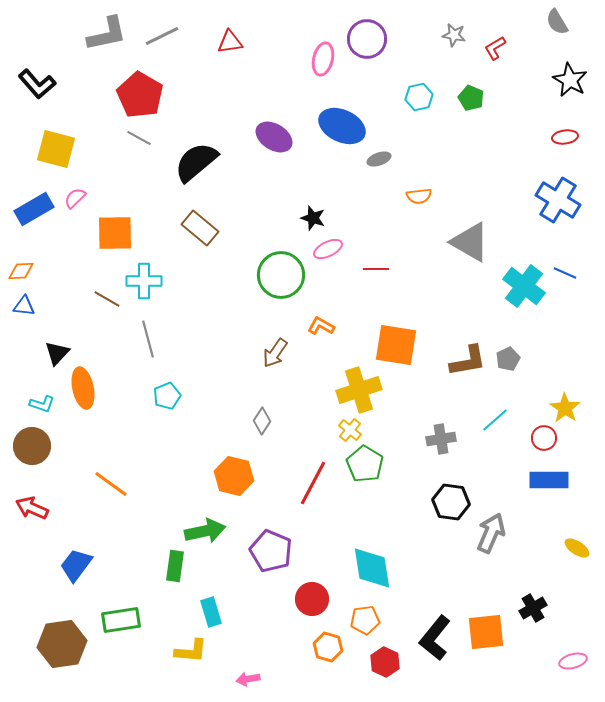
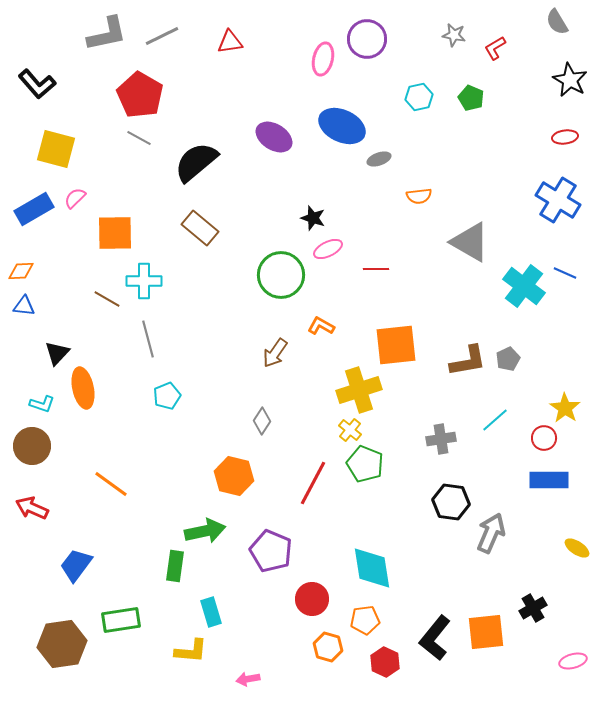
orange square at (396, 345): rotated 15 degrees counterclockwise
green pentagon at (365, 464): rotated 9 degrees counterclockwise
